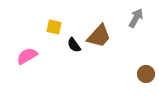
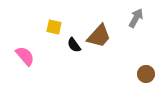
pink semicircle: moved 2 px left; rotated 80 degrees clockwise
